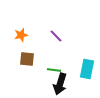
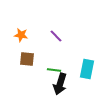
orange star: rotated 24 degrees clockwise
